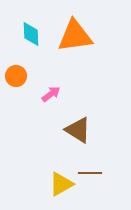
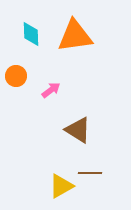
pink arrow: moved 4 px up
yellow triangle: moved 2 px down
